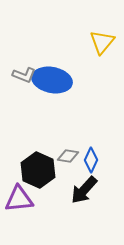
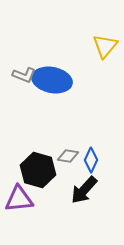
yellow triangle: moved 3 px right, 4 px down
black hexagon: rotated 8 degrees counterclockwise
